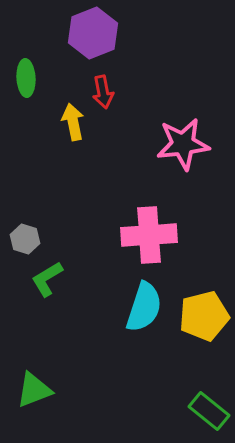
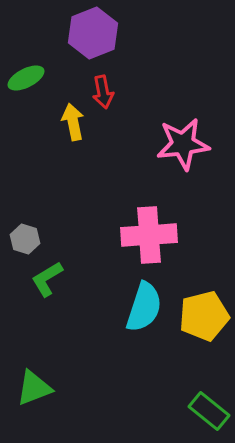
green ellipse: rotated 66 degrees clockwise
green triangle: moved 2 px up
